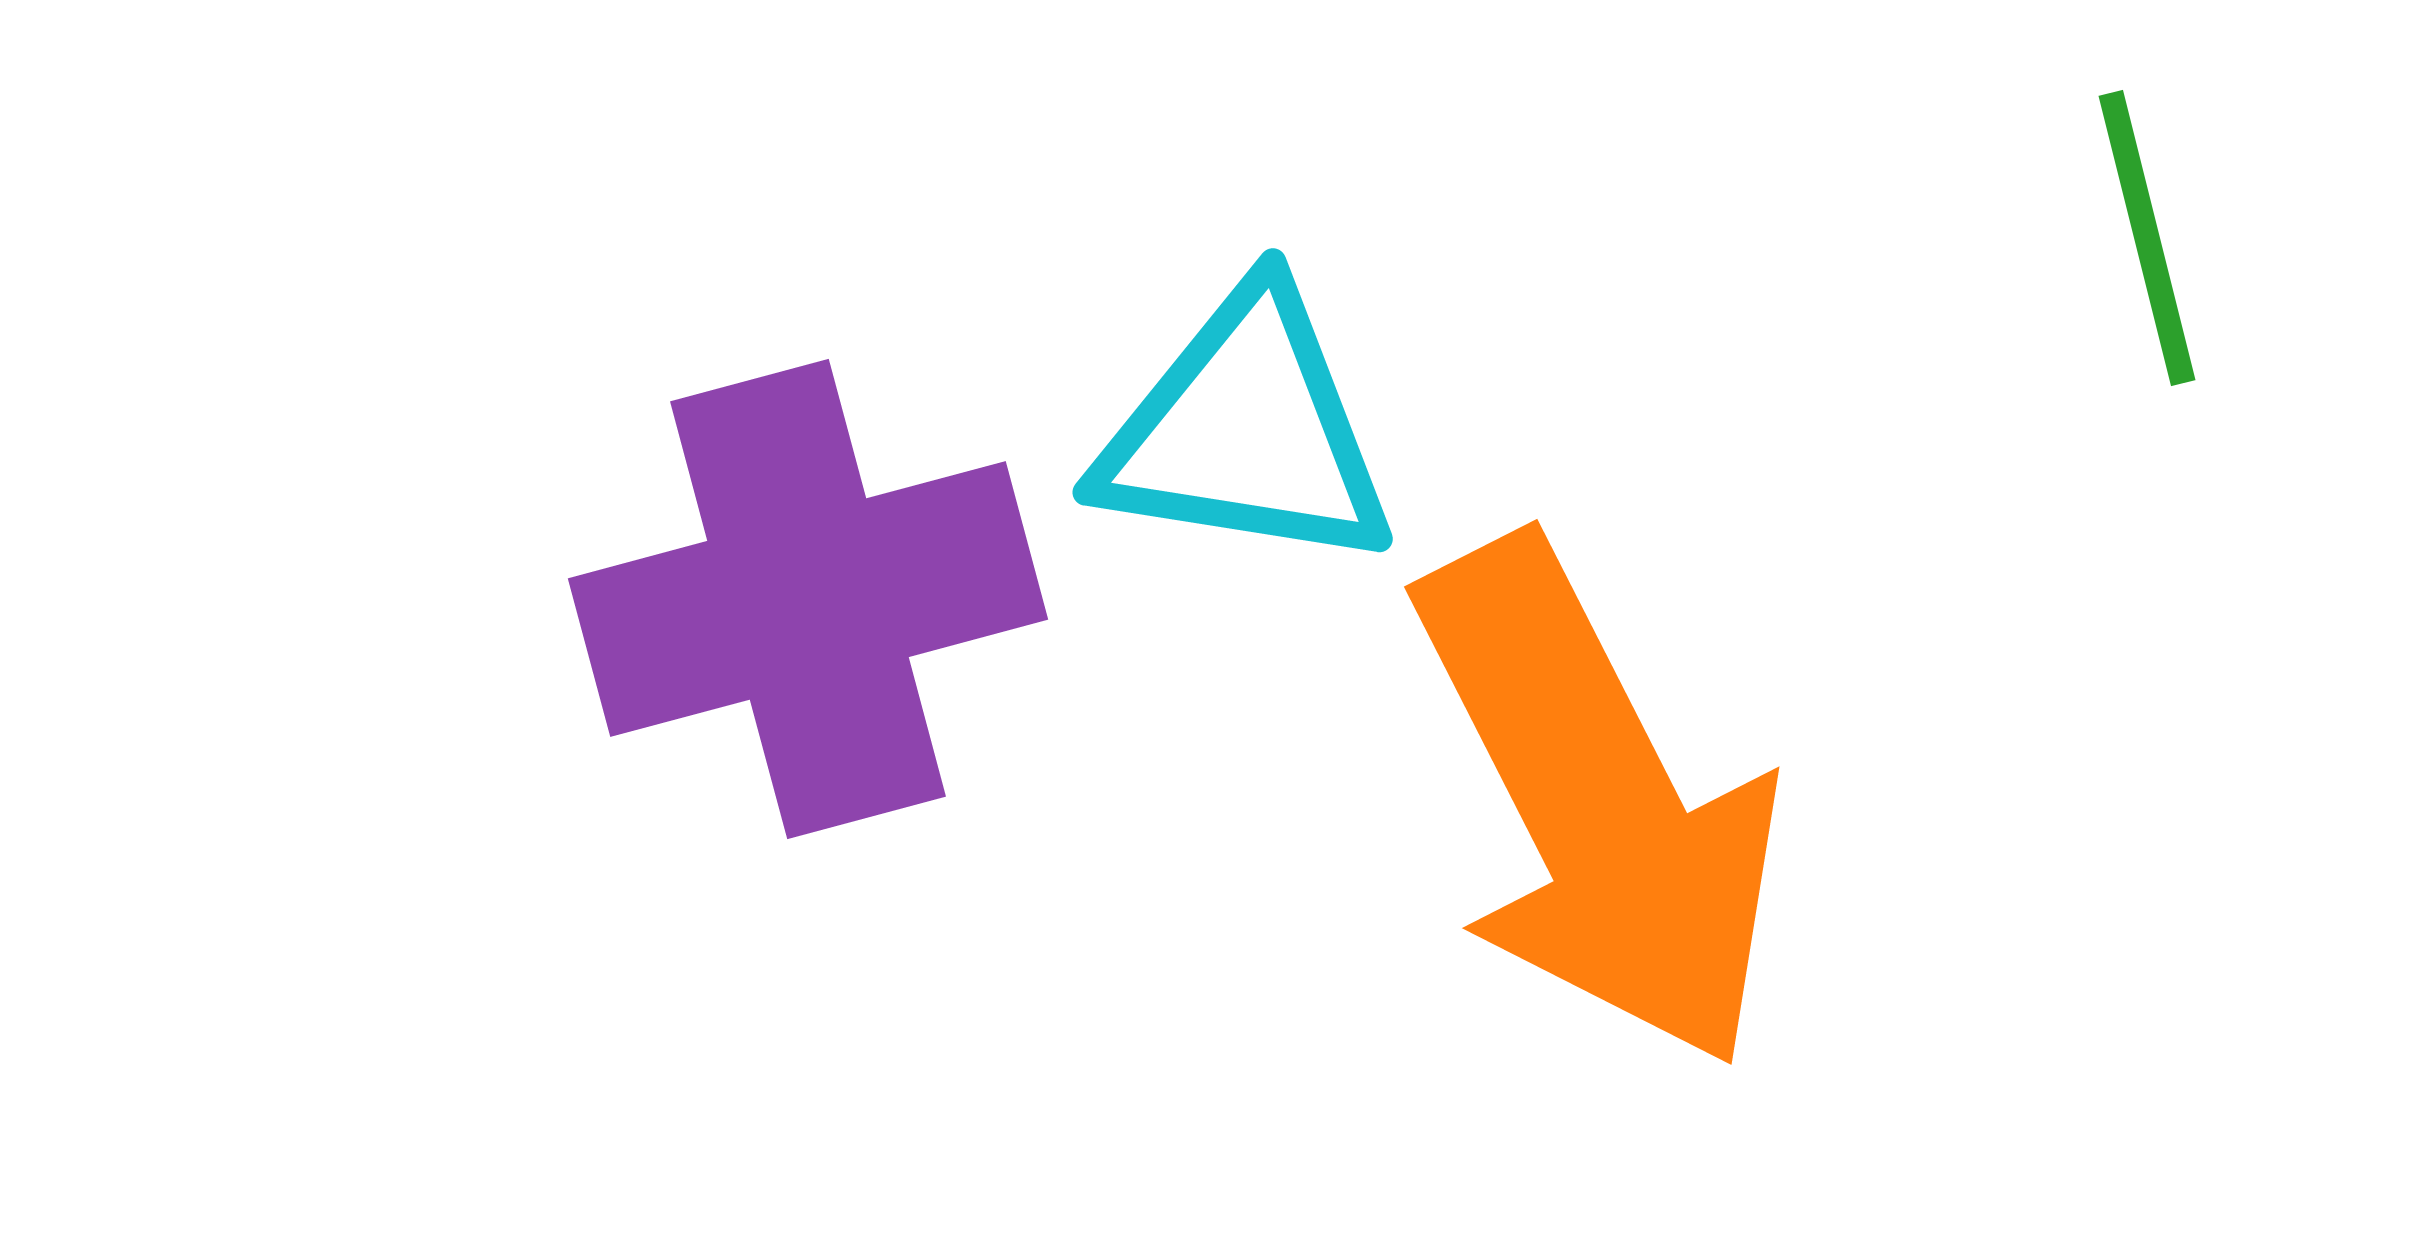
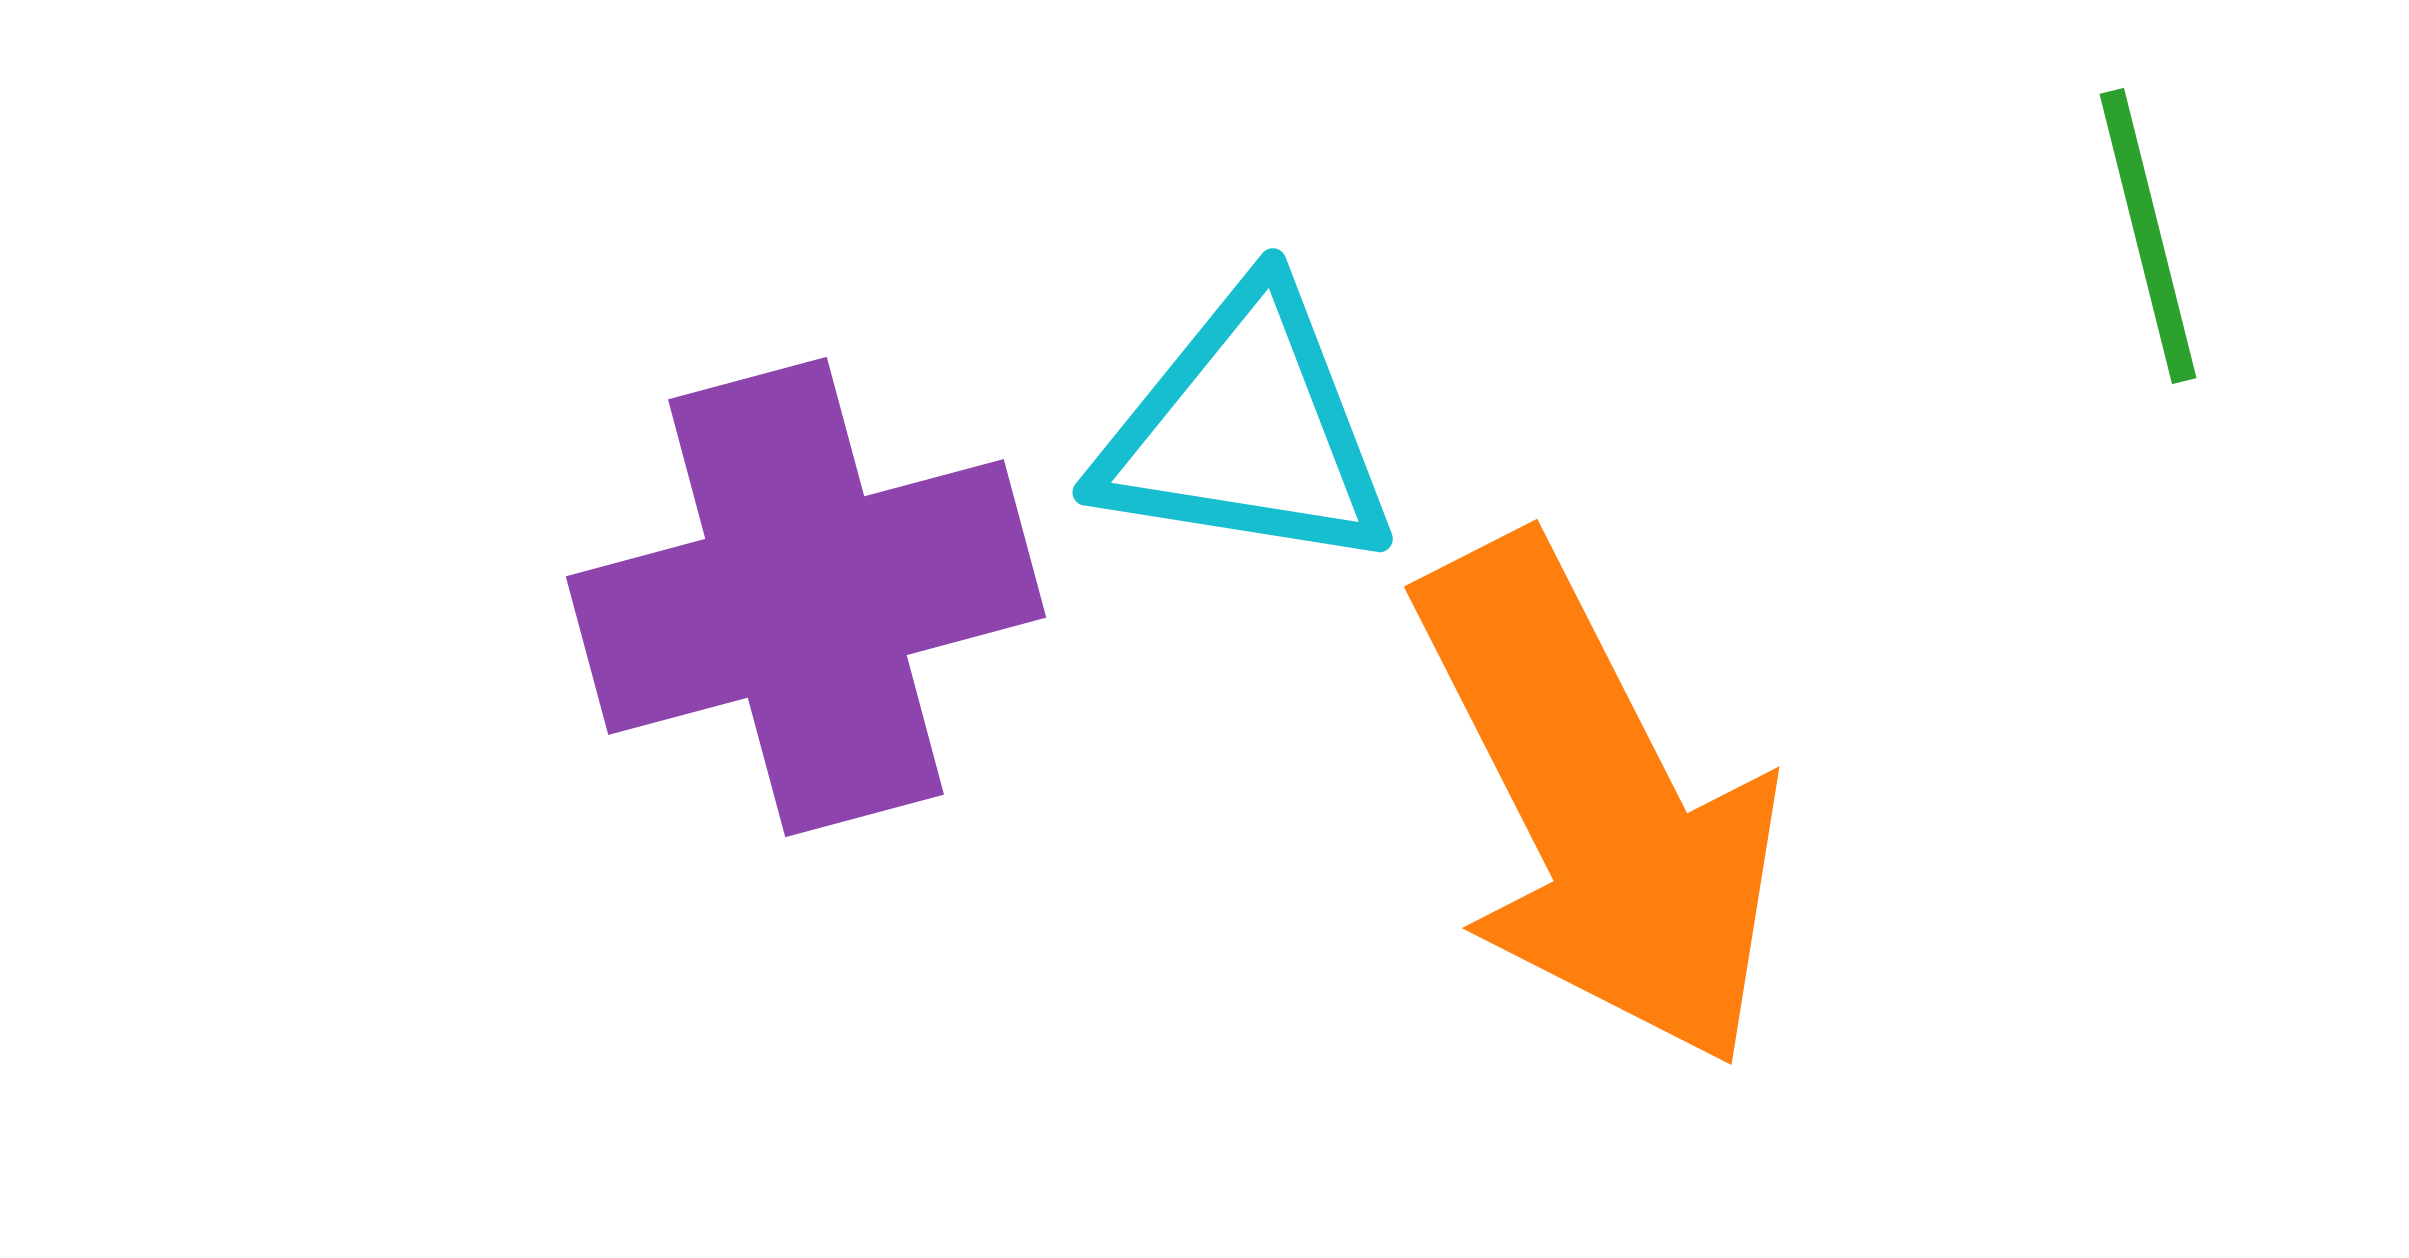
green line: moved 1 px right, 2 px up
purple cross: moved 2 px left, 2 px up
